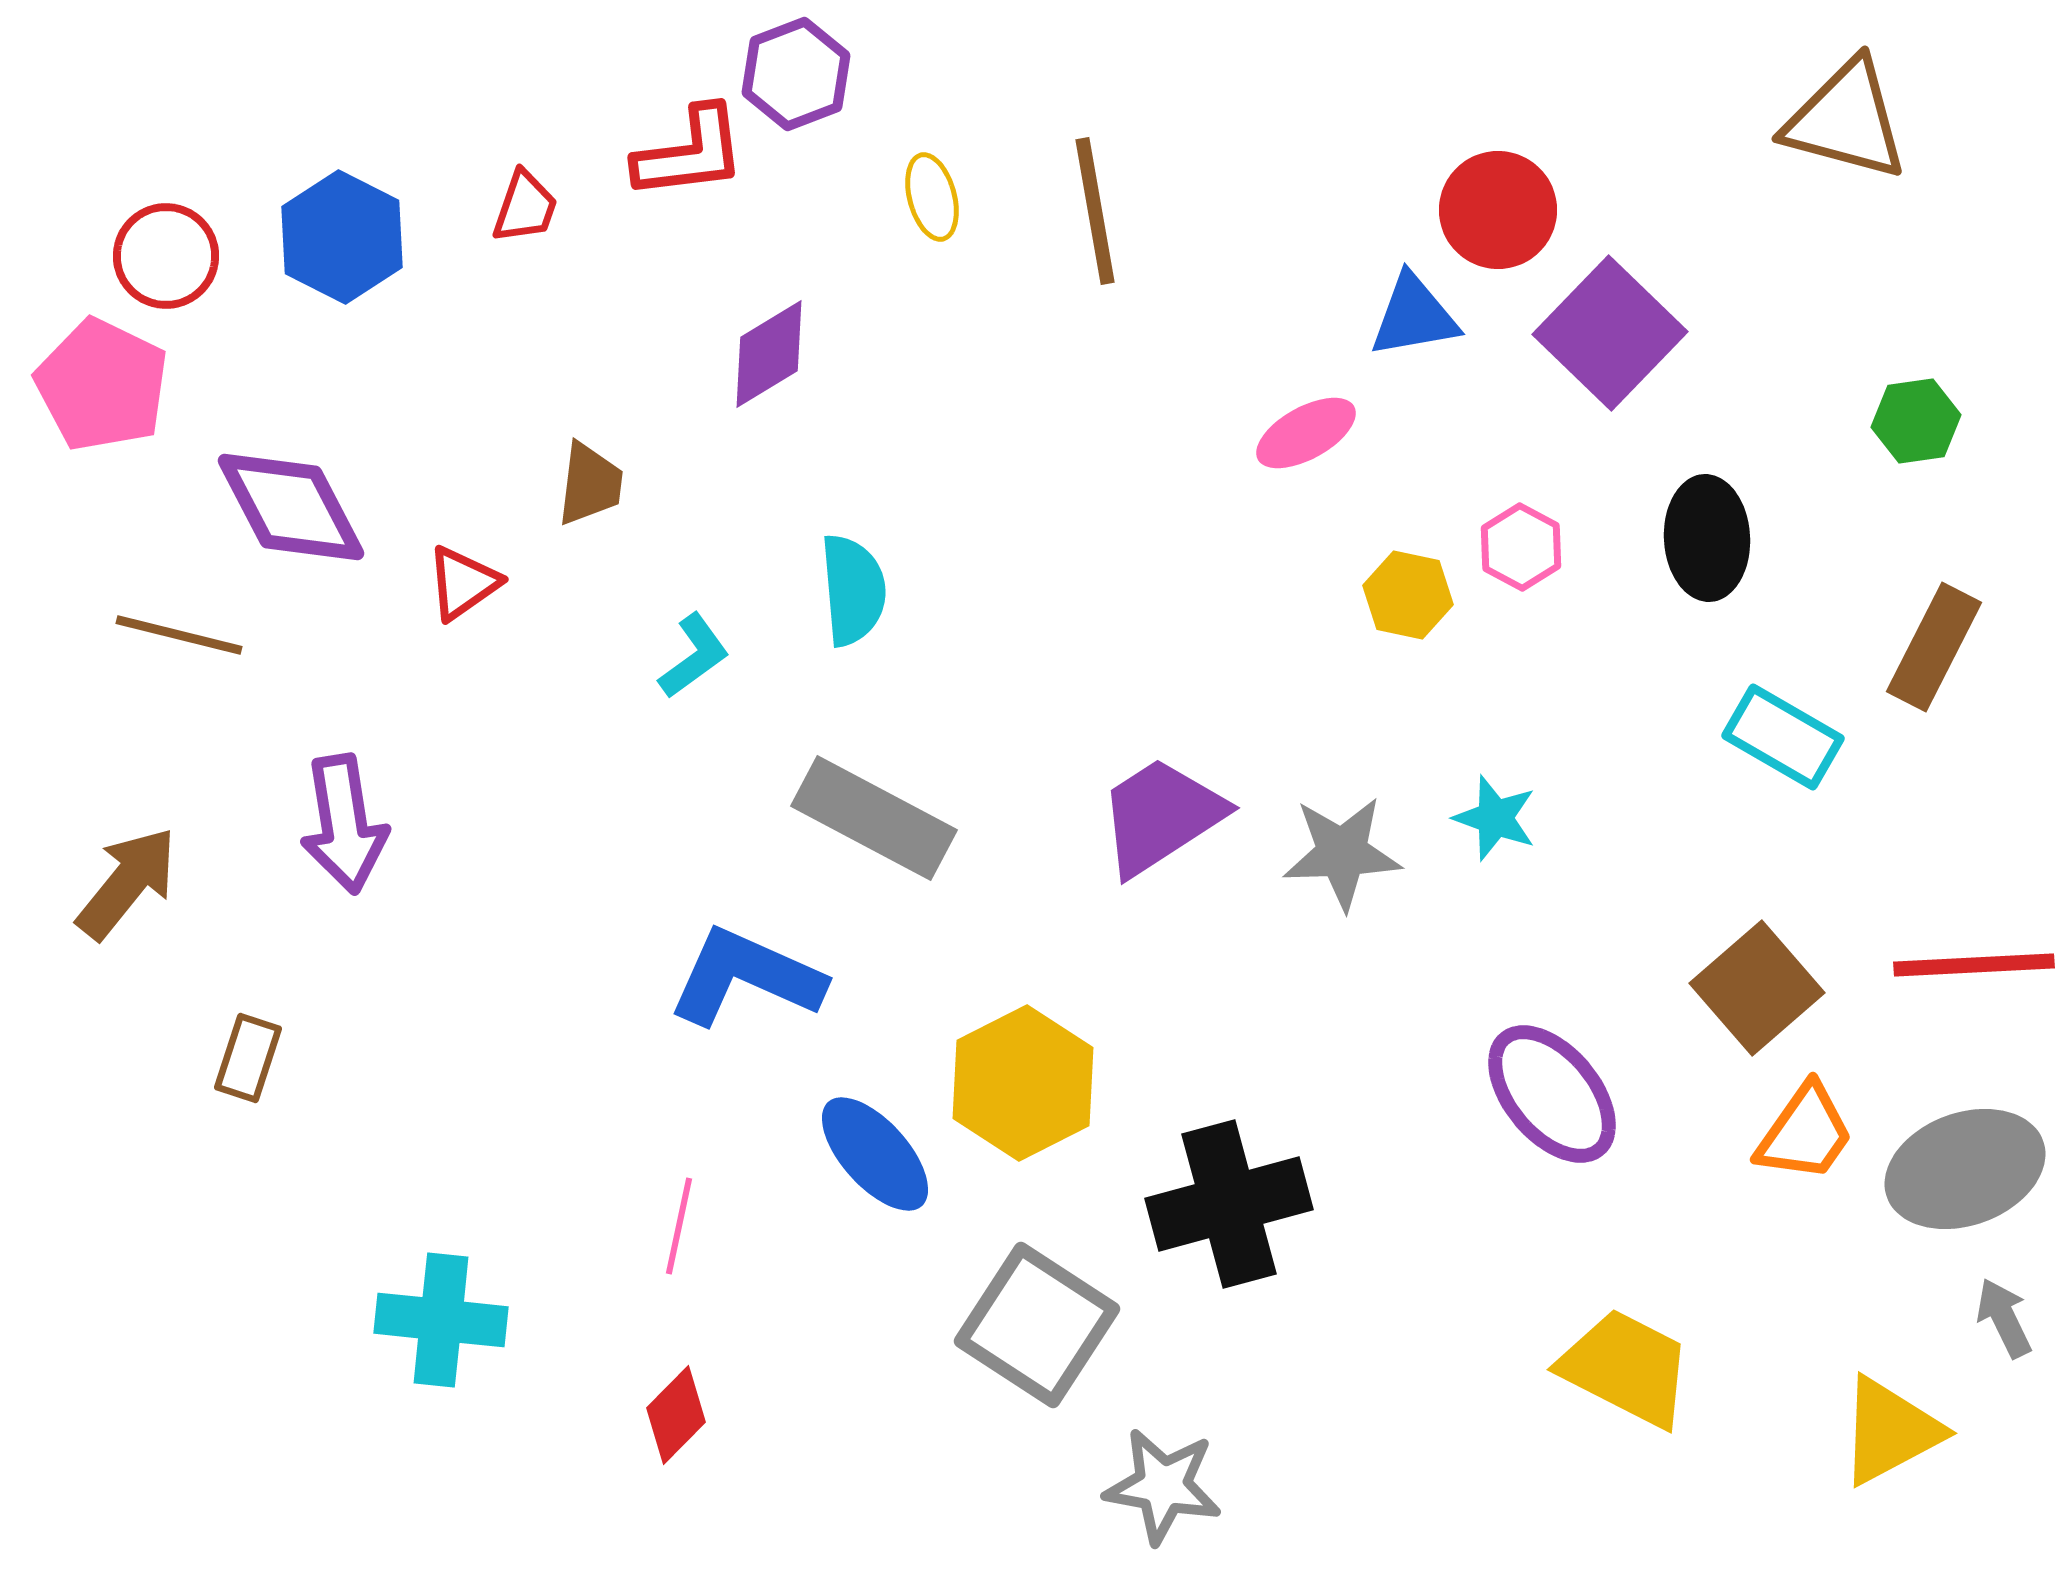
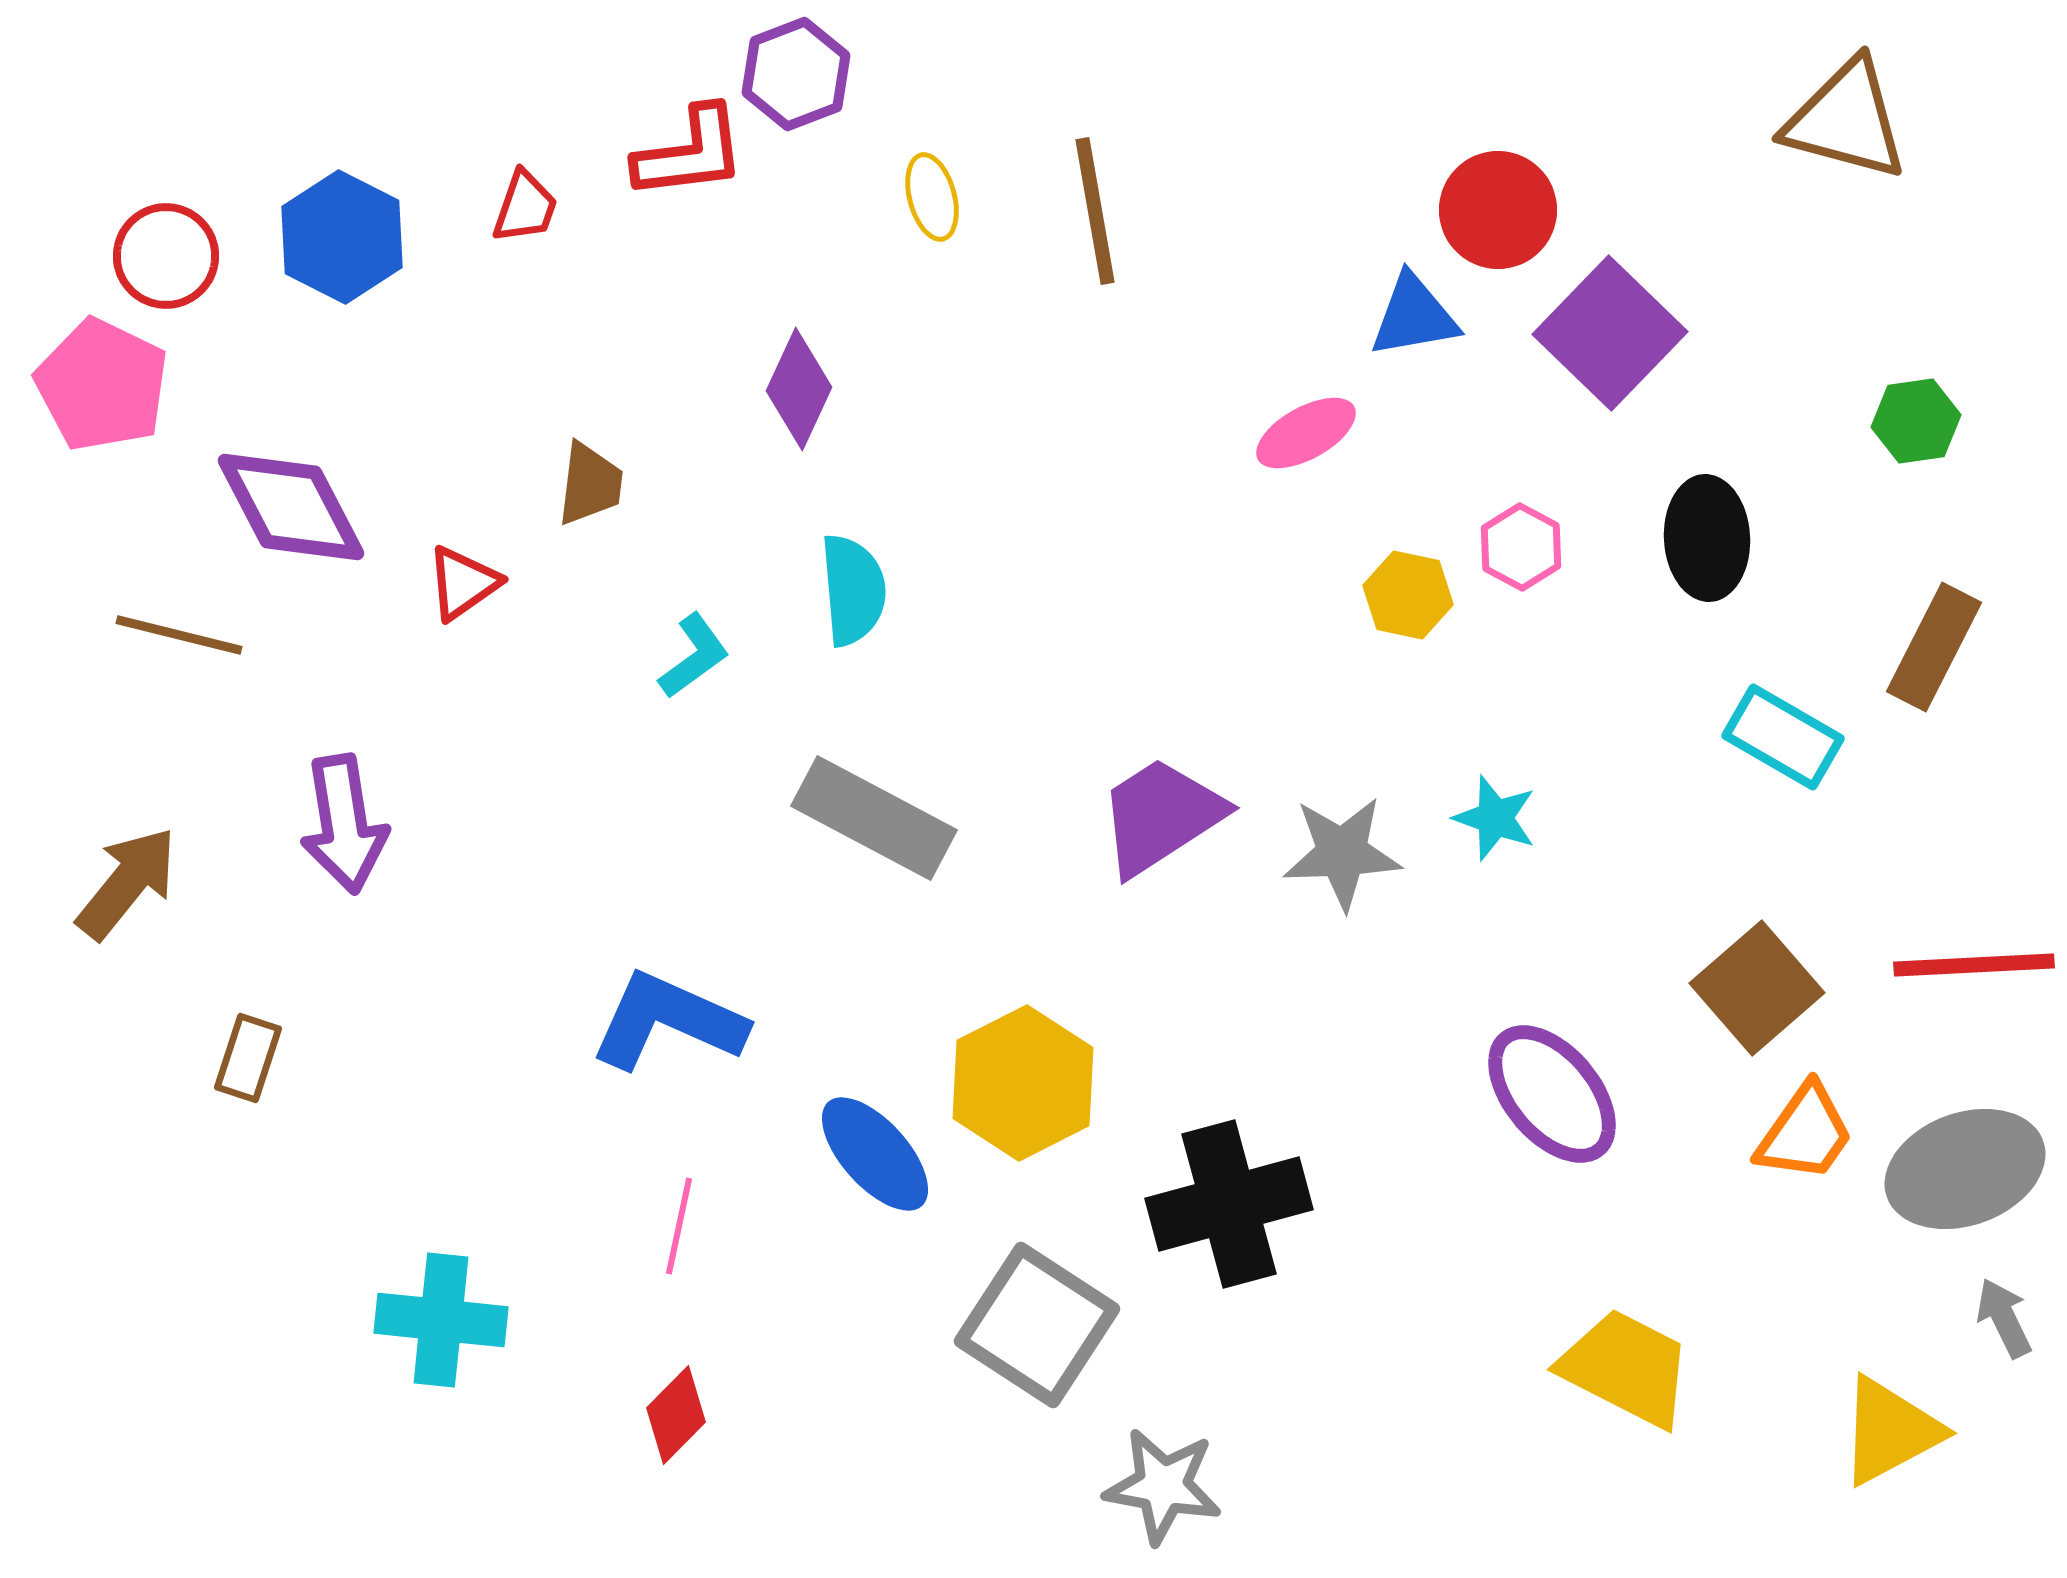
purple diamond at (769, 354): moved 30 px right, 35 px down; rotated 34 degrees counterclockwise
blue L-shape at (746, 977): moved 78 px left, 44 px down
